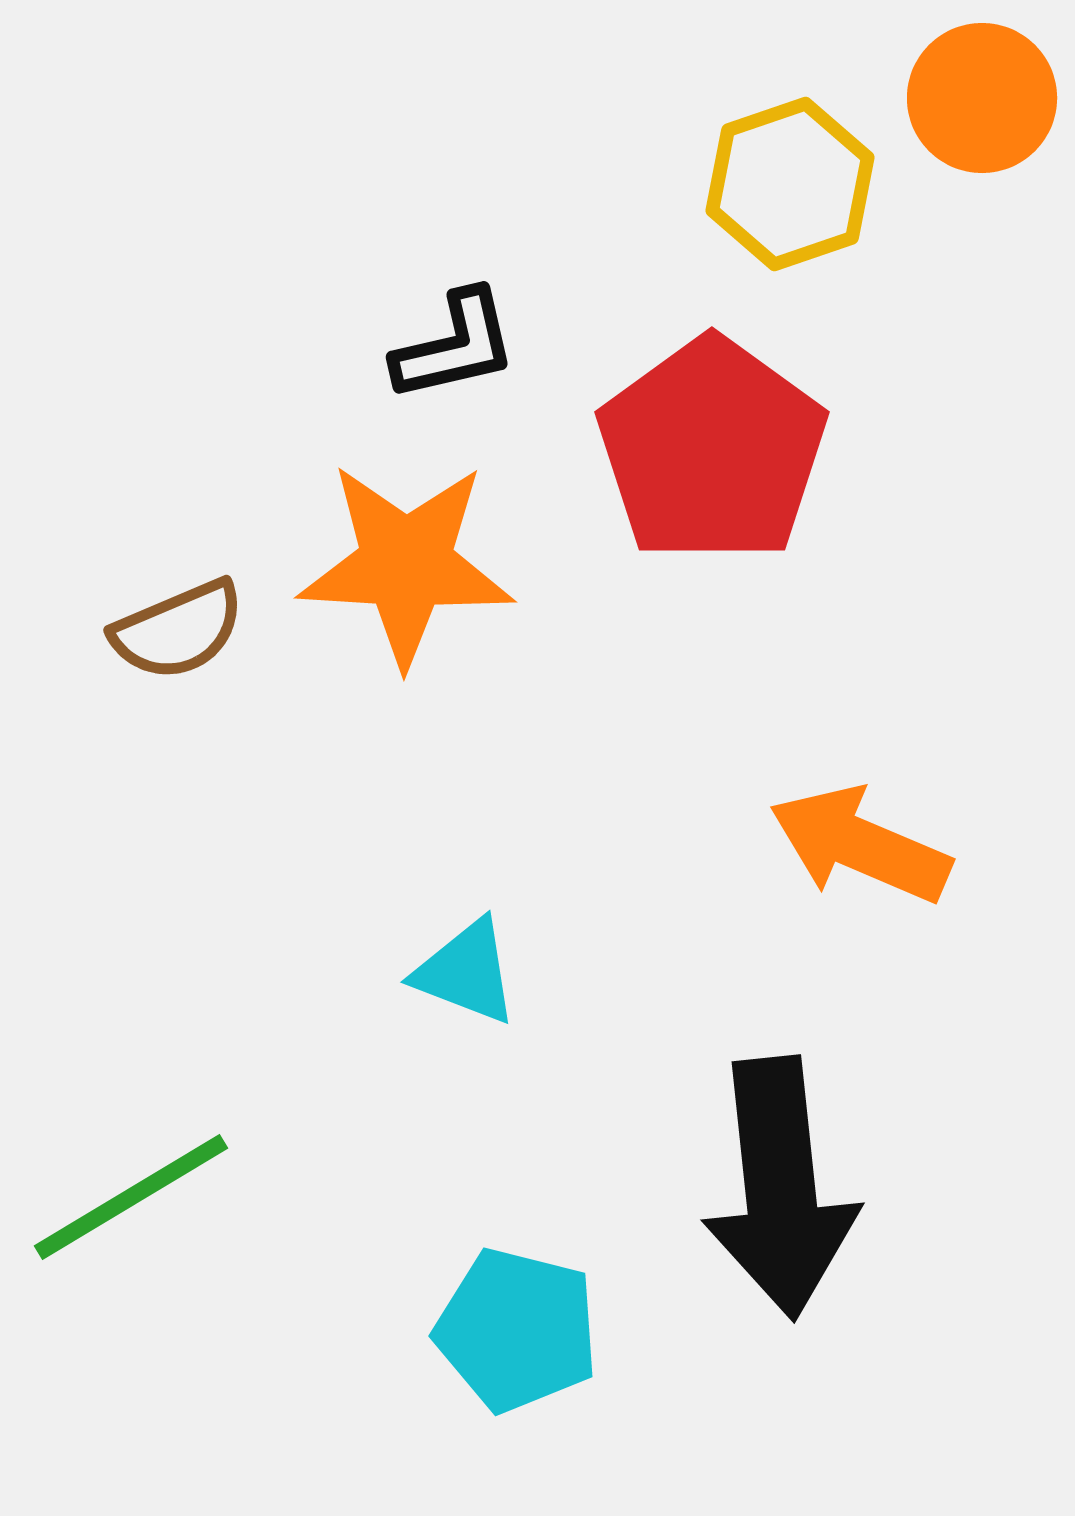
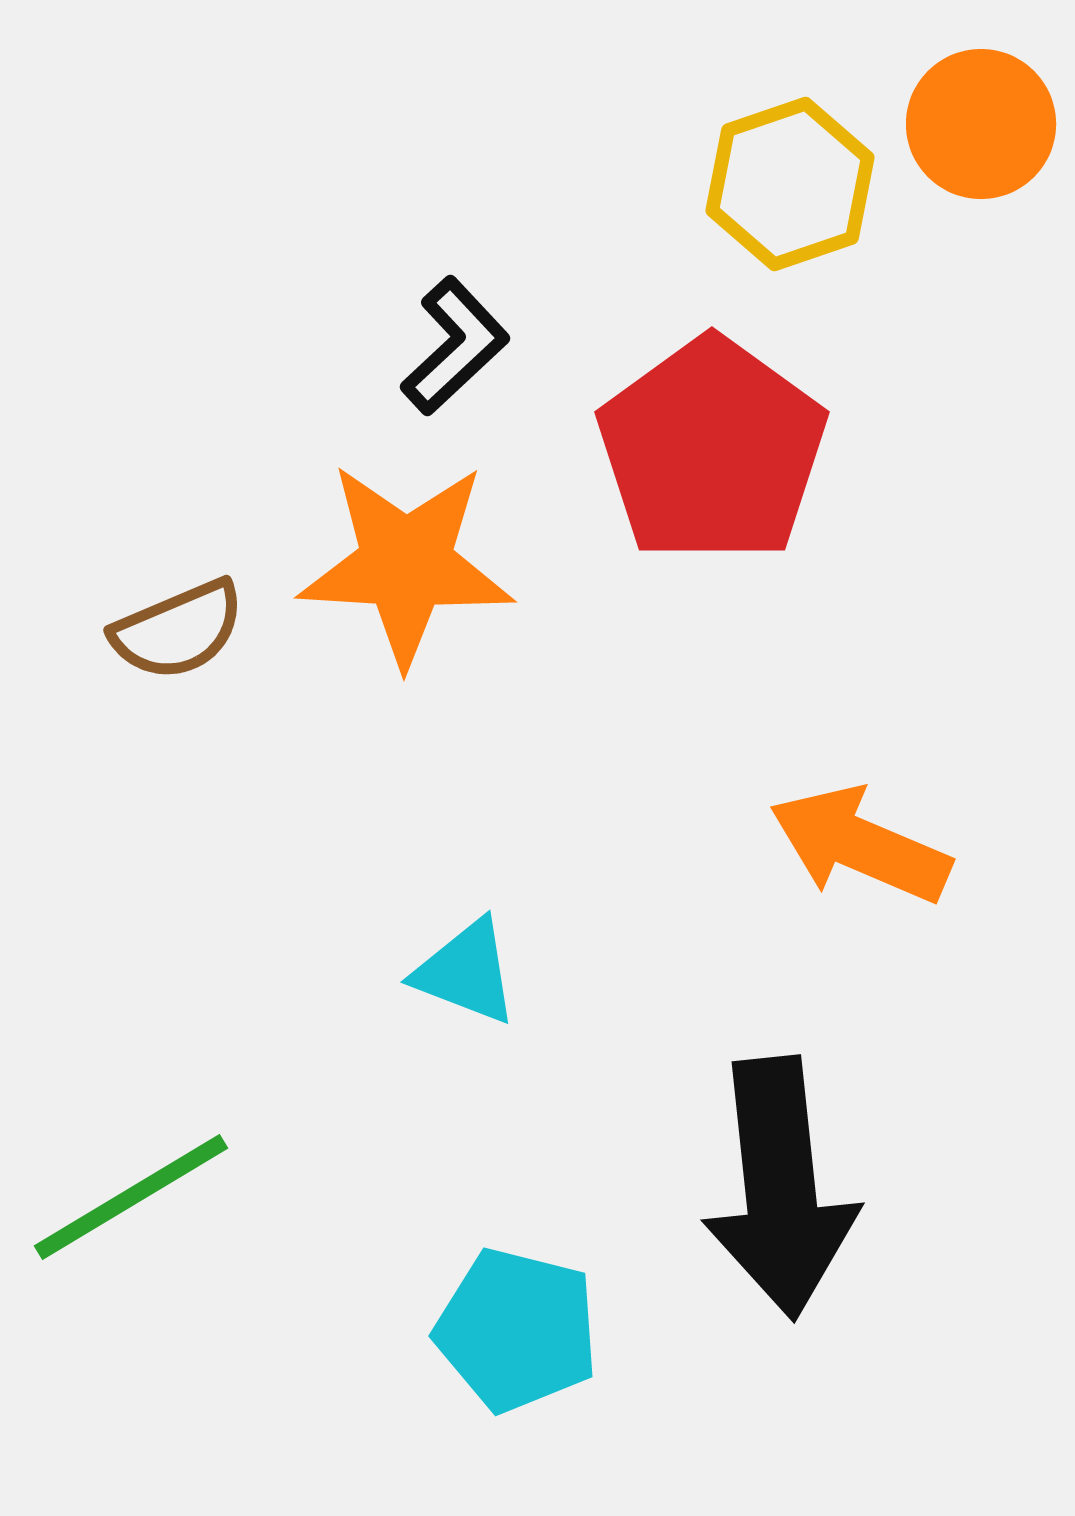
orange circle: moved 1 px left, 26 px down
black L-shape: rotated 30 degrees counterclockwise
